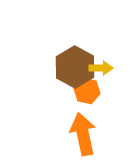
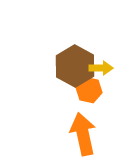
brown hexagon: moved 1 px up
orange hexagon: moved 2 px right, 1 px up
